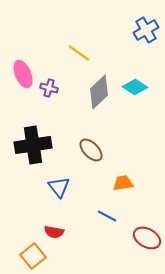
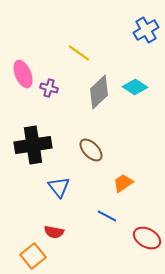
orange trapezoid: rotated 25 degrees counterclockwise
